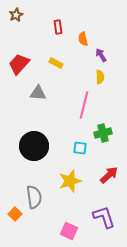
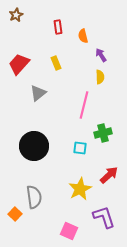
orange semicircle: moved 3 px up
yellow rectangle: rotated 40 degrees clockwise
gray triangle: rotated 42 degrees counterclockwise
yellow star: moved 10 px right, 8 px down; rotated 10 degrees counterclockwise
